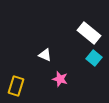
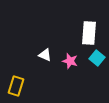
white rectangle: rotated 55 degrees clockwise
cyan square: moved 3 px right
pink star: moved 10 px right, 18 px up
